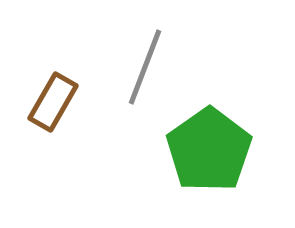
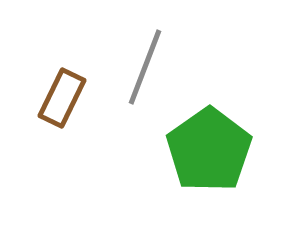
brown rectangle: moved 9 px right, 4 px up; rotated 4 degrees counterclockwise
